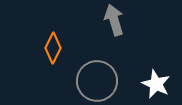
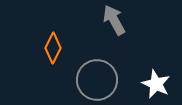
gray arrow: rotated 12 degrees counterclockwise
gray circle: moved 1 px up
